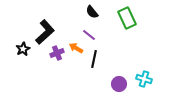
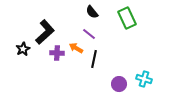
purple line: moved 1 px up
purple cross: rotated 24 degrees clockwise
